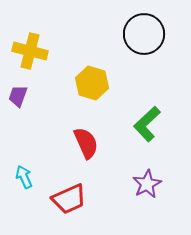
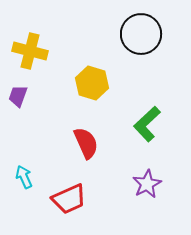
black circle: moved 3 px left
